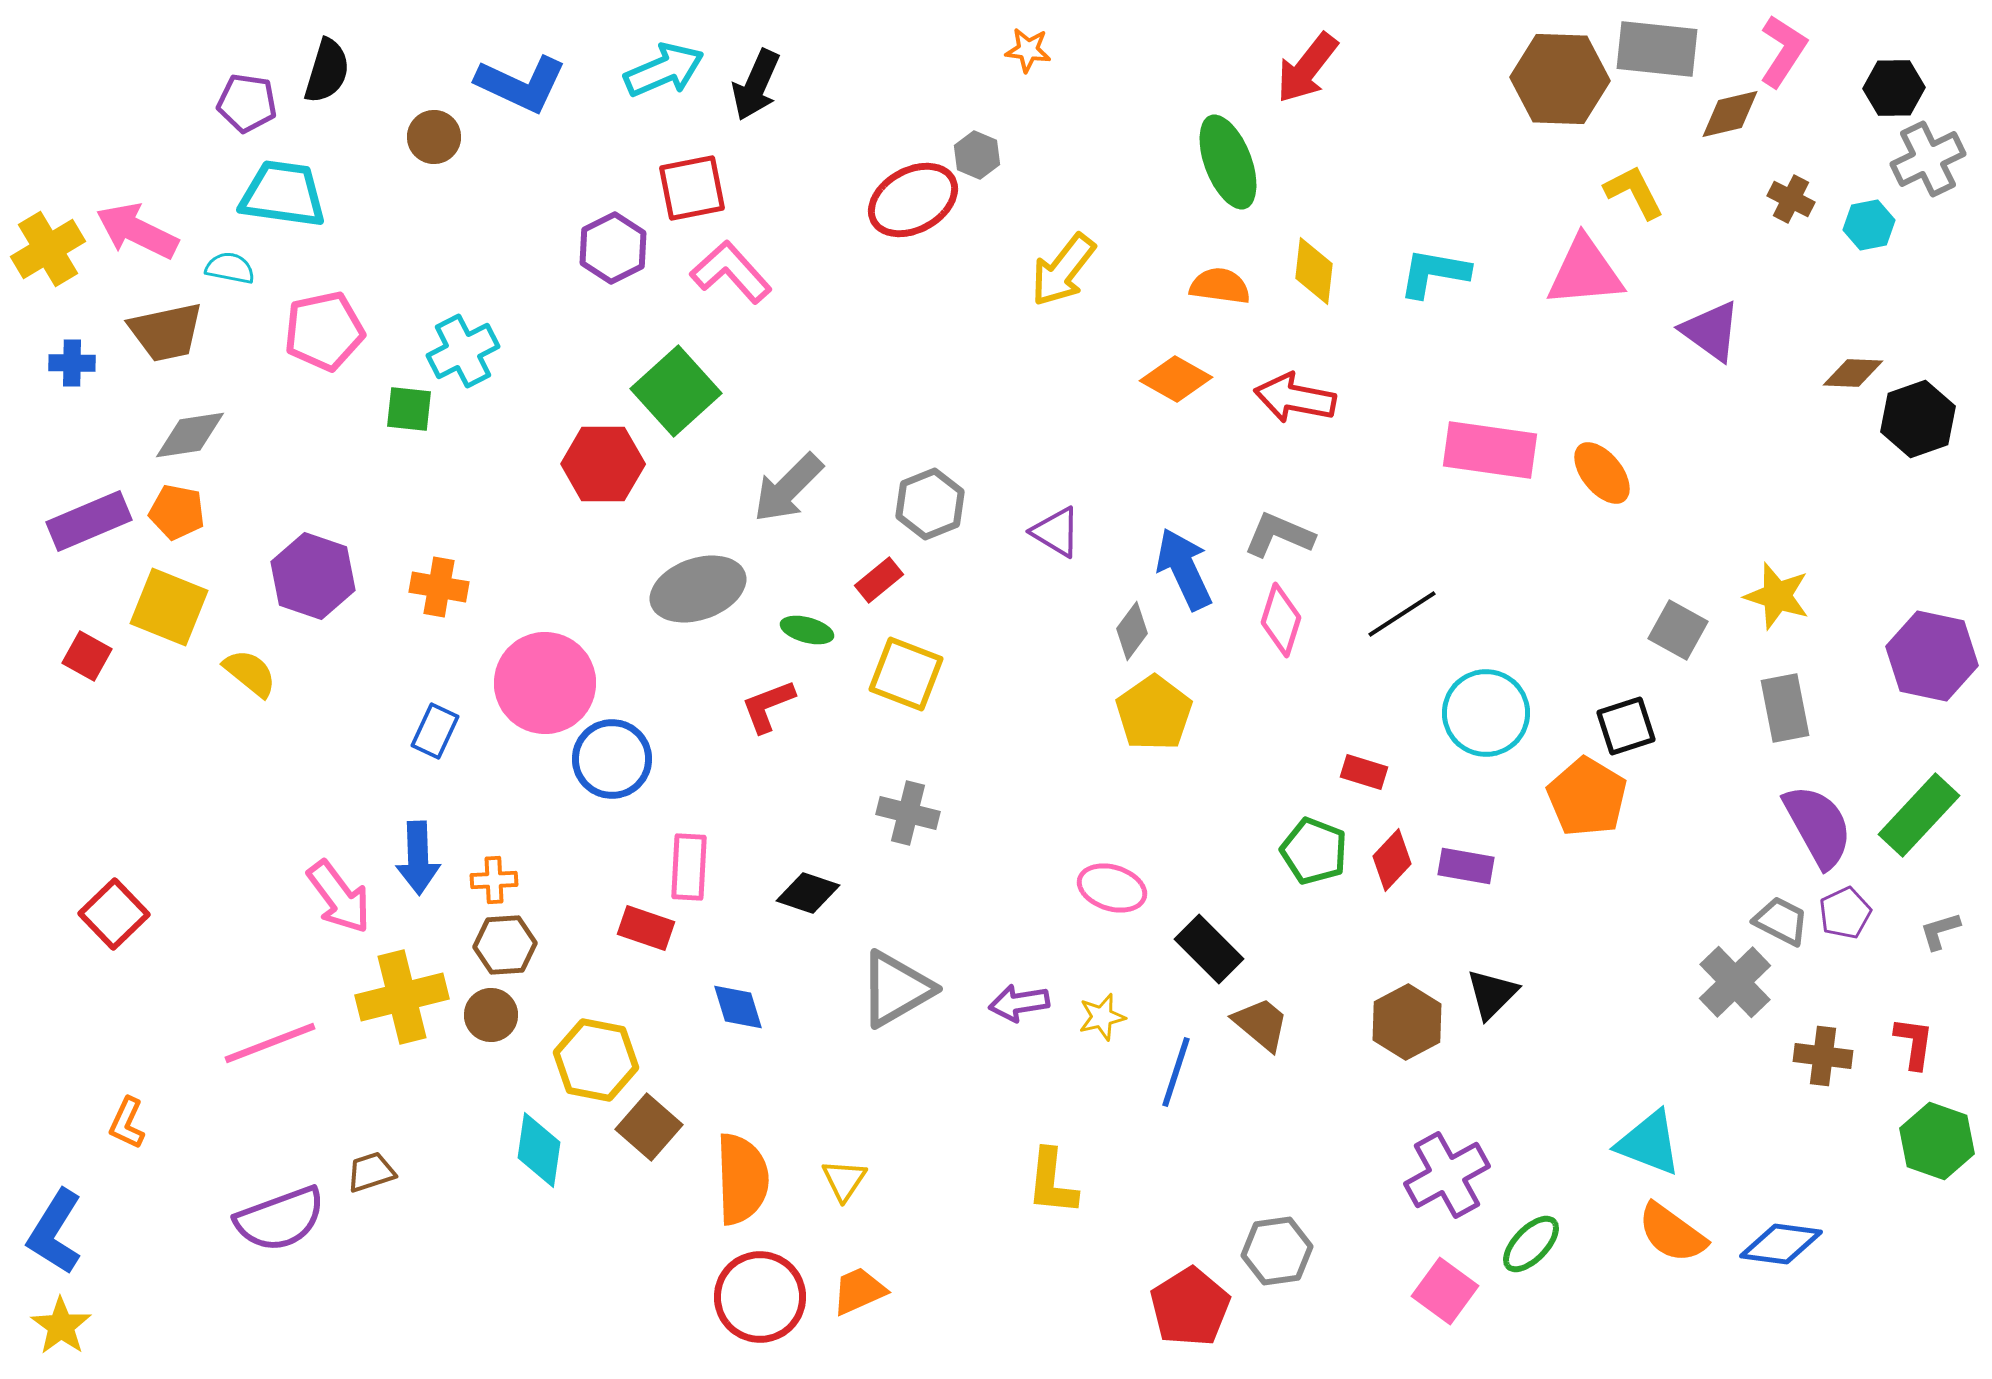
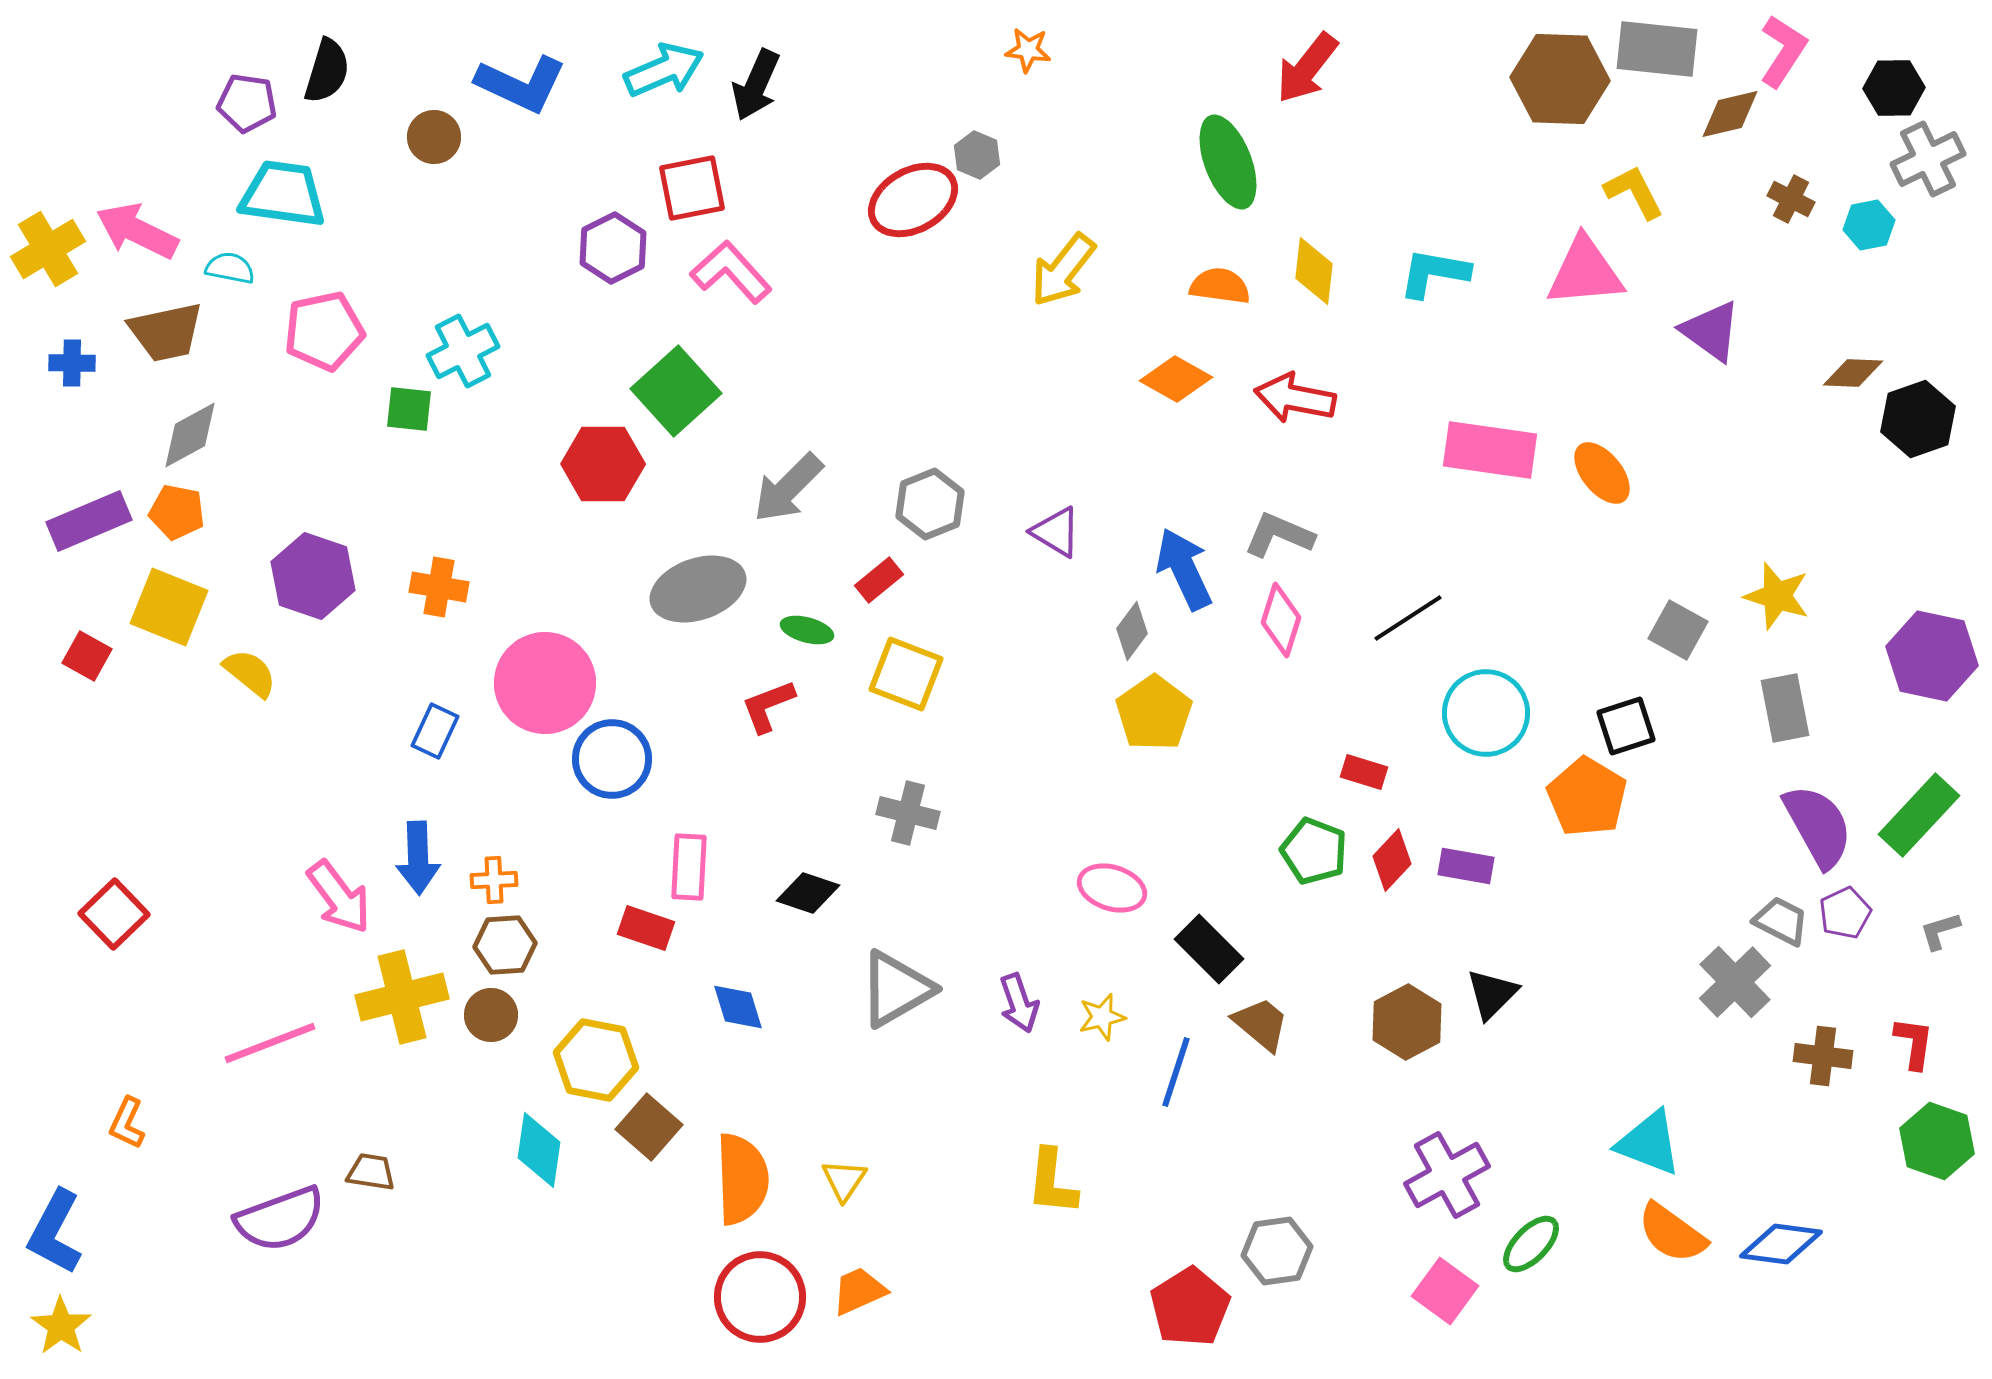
gray diamond at (190, 435): rotated 20 degrees counterclockwise
black line at (1402, 614): moved 6 px right, 4 px down
purple arrow at (1019, 1003): rotated 100 degrees counterclockwise
brown trapezoid at (371, 1172): rotated 27 degrees clockwise
blue L-shape at (55, 1232): rotated 4 degrees counterclockwise
